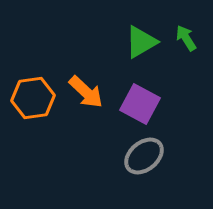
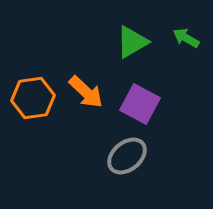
green arrow: rotated 28 degrees counterclockwise
green triangle: moved 9 px left
gray ellipse: moved 17 px left
